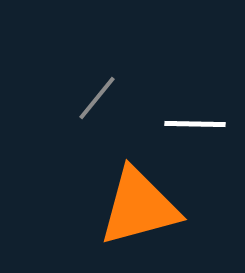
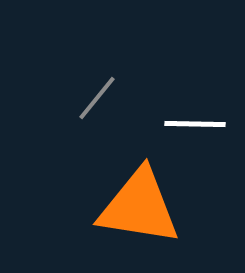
orange triangle: rotated 24 degrees clockwise
